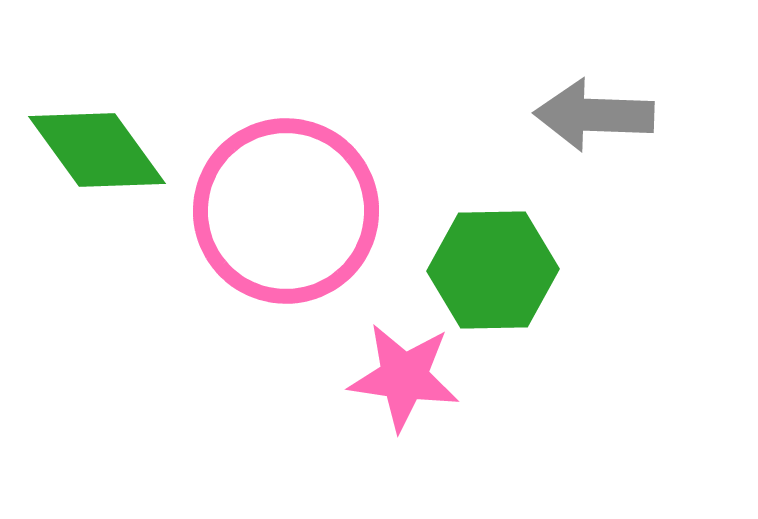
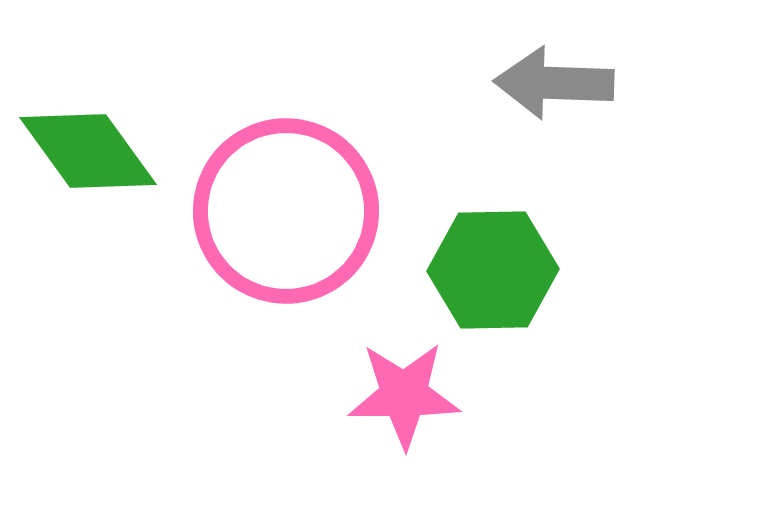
gray arrow: moved 40 px left, 32 px up
green diamond: moved 9 px left, 1 px down
pink star: moved 18 px down; rotated 8 degrees counterclockwise
